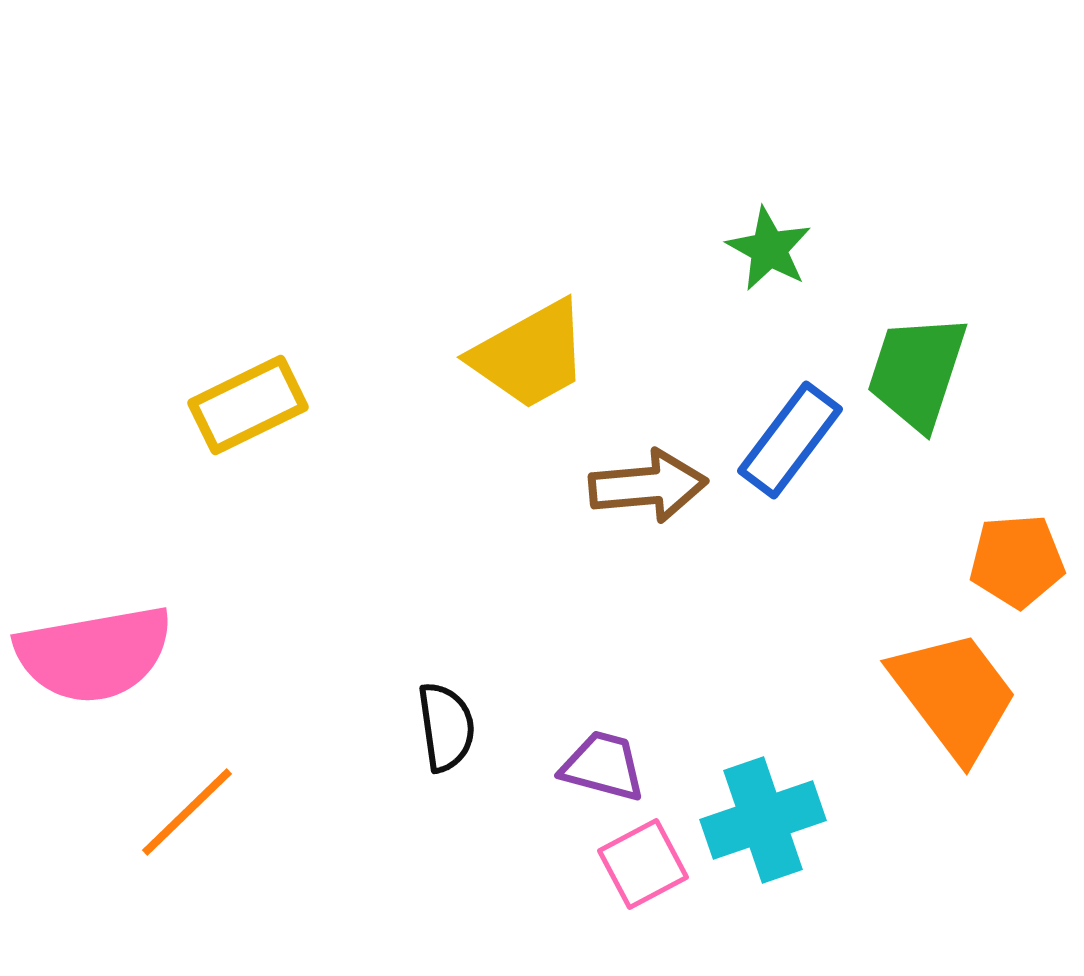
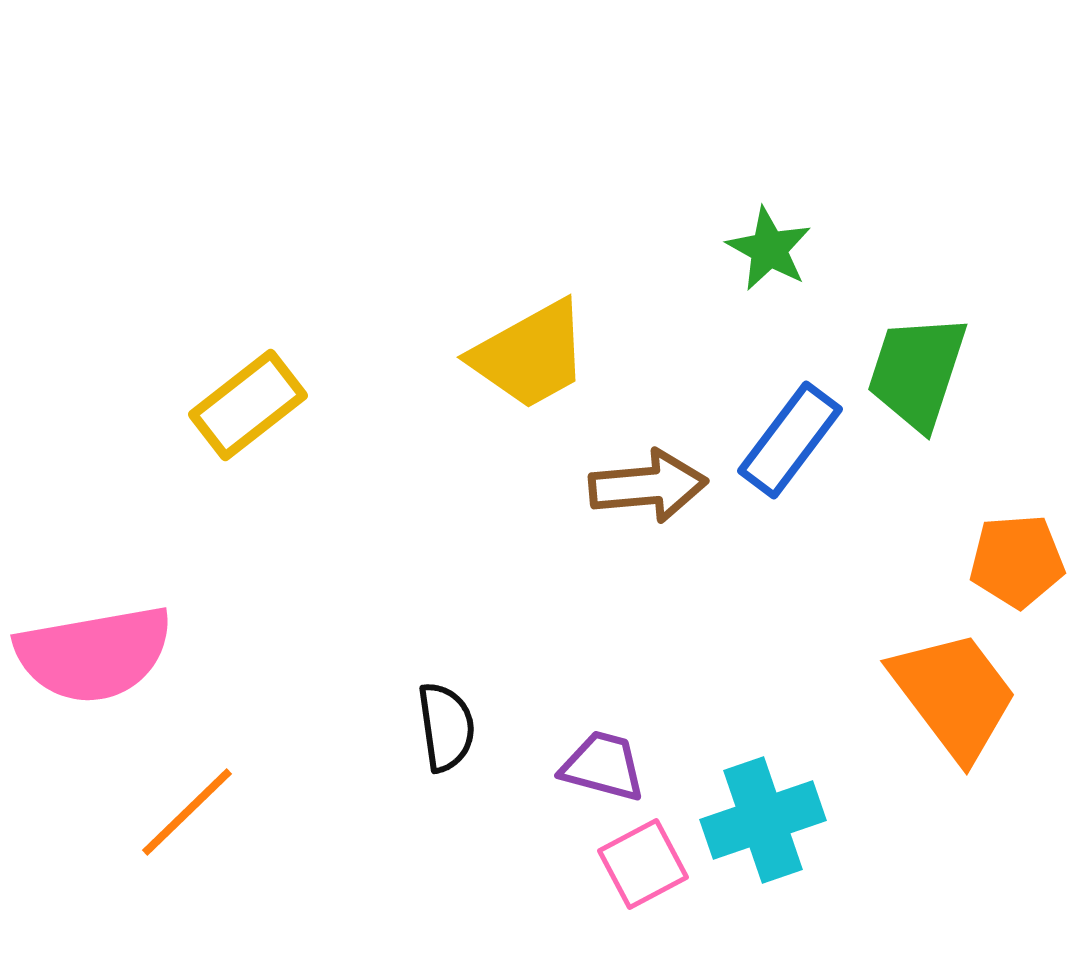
yellow rectangle: rotated 12 degrees counterclockwise
